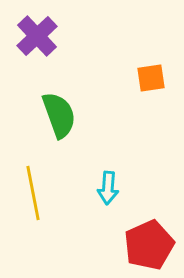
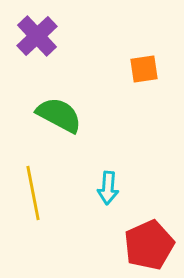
orange square: moved 7 px left, 9 px up
green semicircle: rotated 42 degrees counterclockwise
